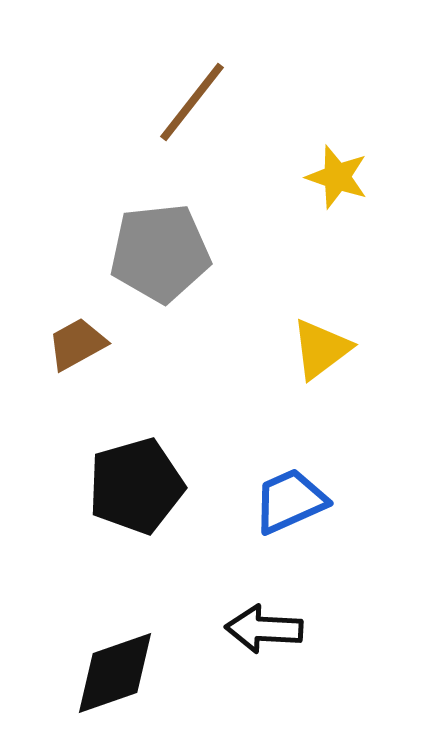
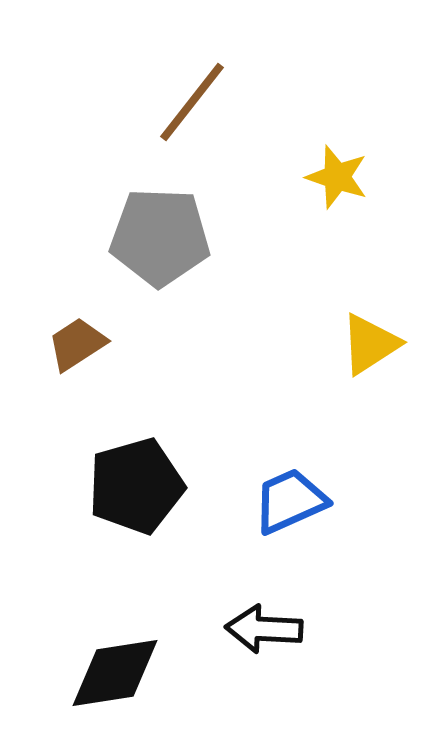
gray pentagon: moved 16 px up; rotated 8 degrees clockwise
brown trapezoid: rotated 4 degrees counterclockwise
yellow triangle: moved 49 px right, 5 px up; rotated 4 degrees clockwise
black diamond: rotated 10 degrees clockwise
